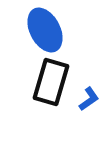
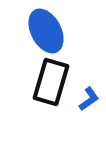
blue ellipse: moved 1 px right, 1 px down
